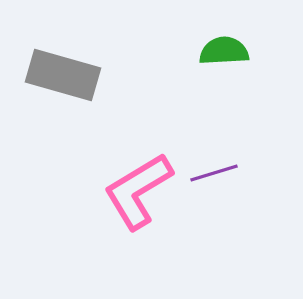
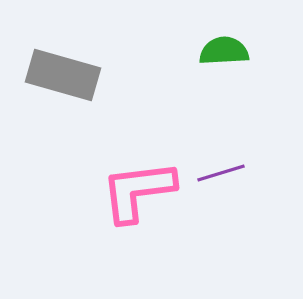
purple line: moved 7 px right
pink L-shape: rotated 24 degrees clockwise
